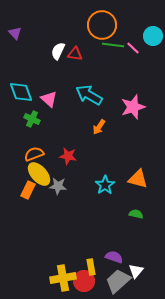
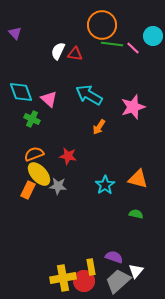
green line: moved 1 px left, 1 px up
